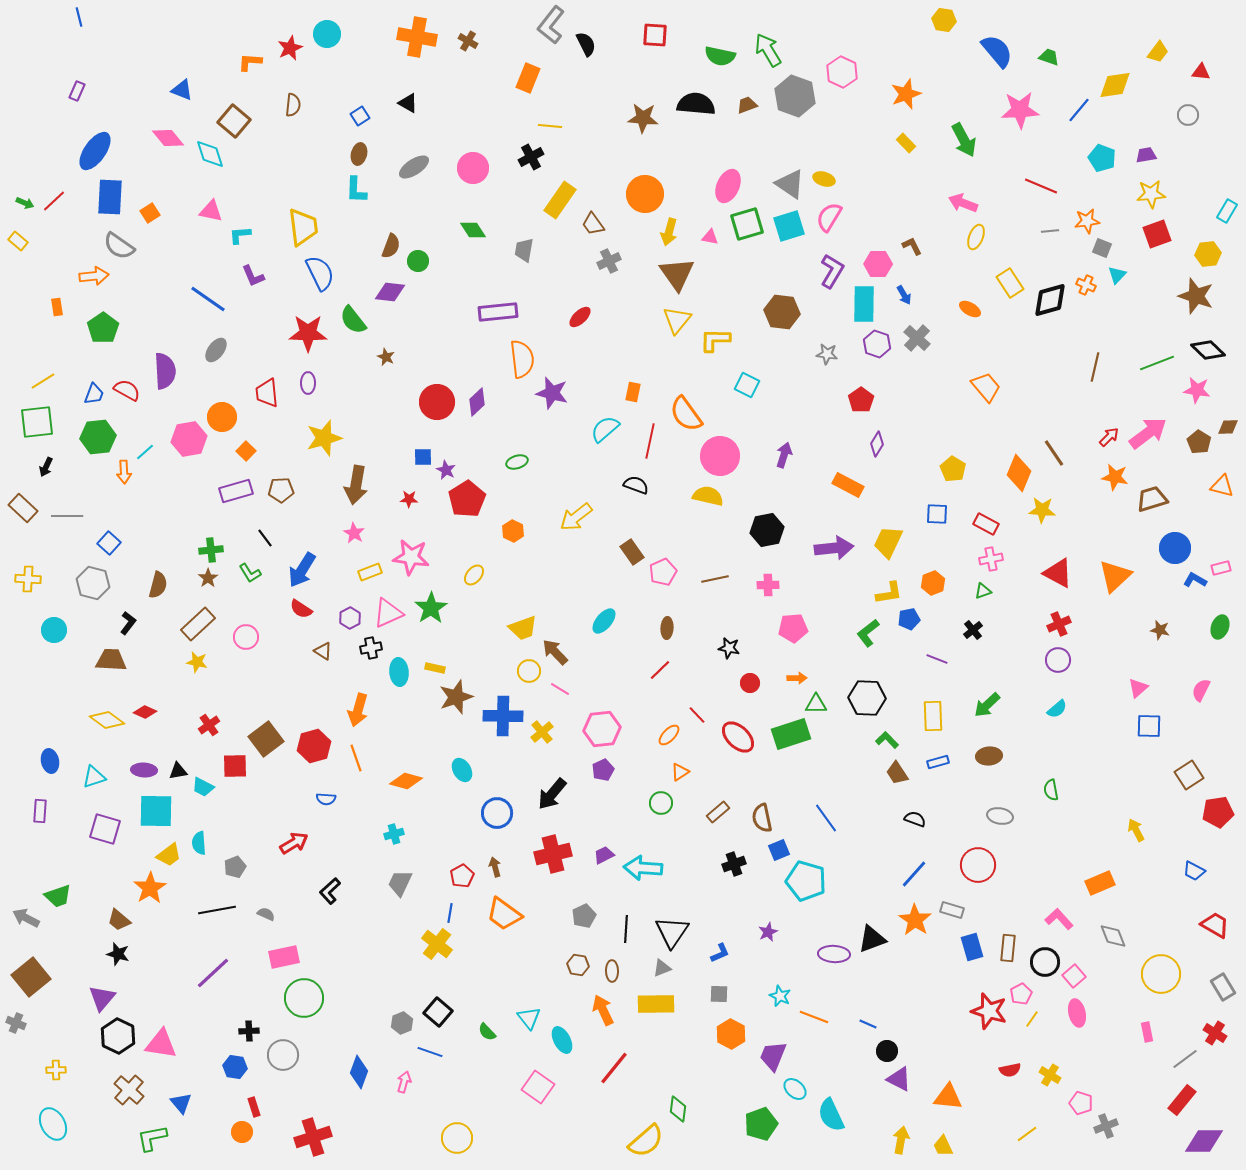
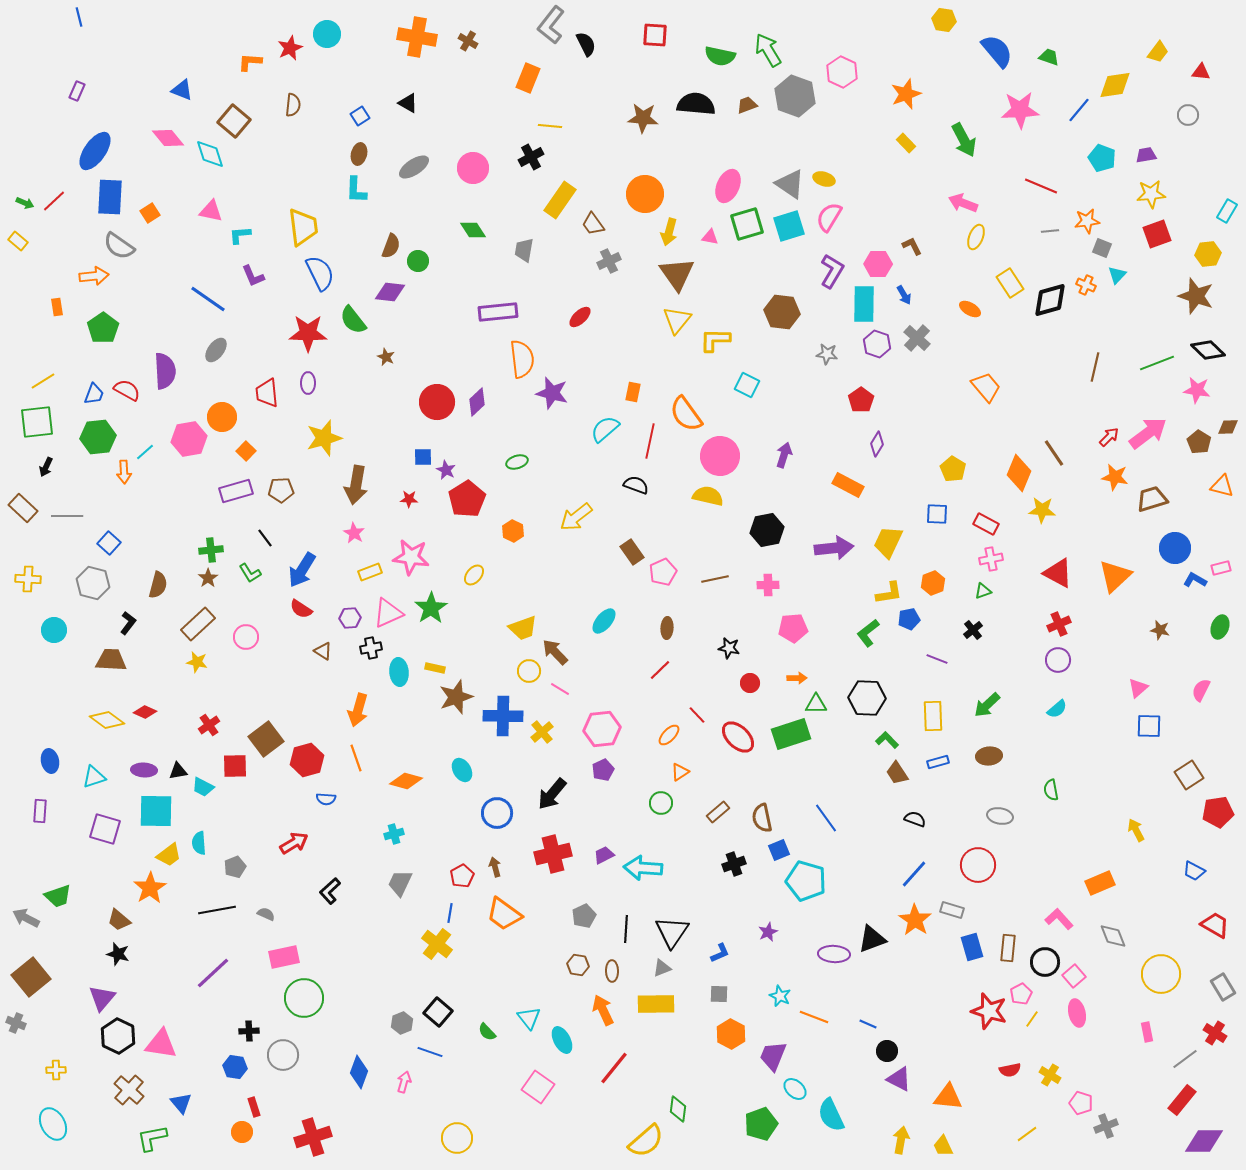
purple hexagon at (350, 618): rotated 25 degrees clockwise
red hexagon at (314, 746): moved 7 px left, 14 px down
